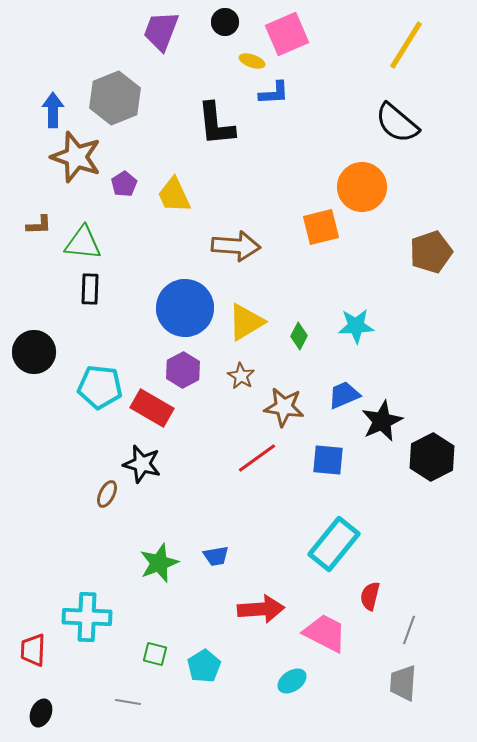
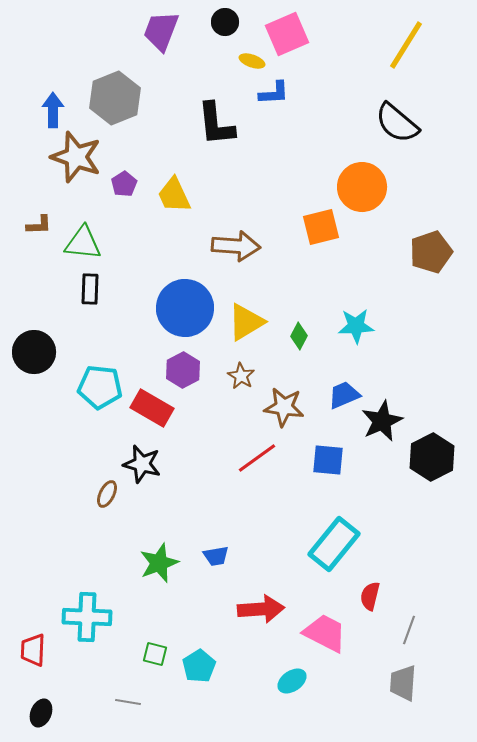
cyan pentagon at (204, 666): moved 5 px left
